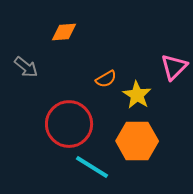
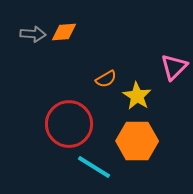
gray arrow: moved 7 px right, 33 px up; rotated 35 degrees counterclockwise
yellow star: moved 1 px down
cyan line: moved 2 px right
